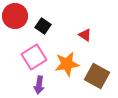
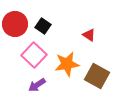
red circle: moved 8 px down
red triangle: moved 4 px right
pink square: moved 2 px up; rotated 15 degrees counterclockwise
purple arrow: moved 2 px left; rotated 48 degrees clockwise
